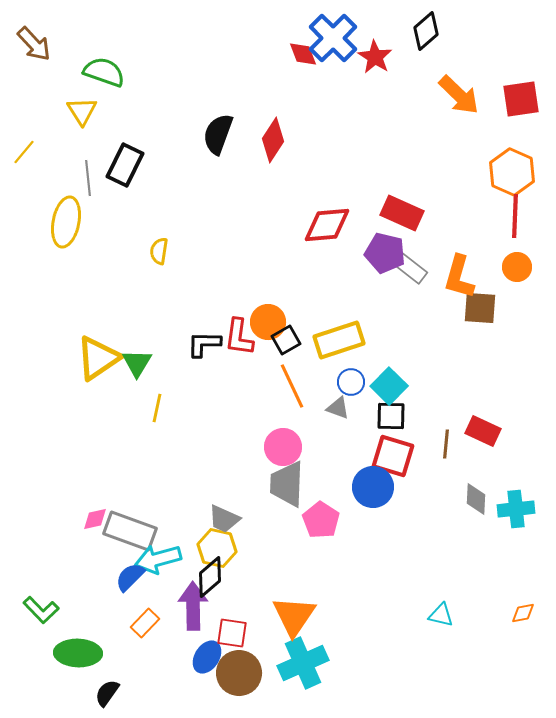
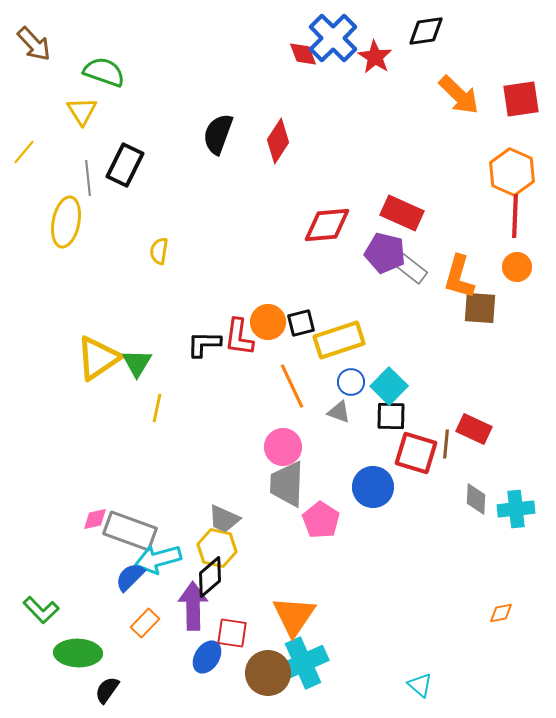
black diamond at (426, 31): rotated 33 degrees clockwise
red diamond at (273, 140): moved 5 px right, 1 px down
black square at (286, 340): moved 15 px right, 17 px up; rotated 16 degrees clockwise
gray triangle at (338, 408): moved 1 px right, 4 px down
red rectangle at (483, 431): moved 9 px left, 2 px up
red square at (393, 456): moved 23 px right, 3 px up
orange diamond at (523, 613): moved 22 px left
cyan triangle at (441, 615): moved 21 px left, 70 px down; rotated 28 degrees clockwise
brown circle at (239, 673): moved 29 px right
black semicircle at (107, 693): moved 3 px up
